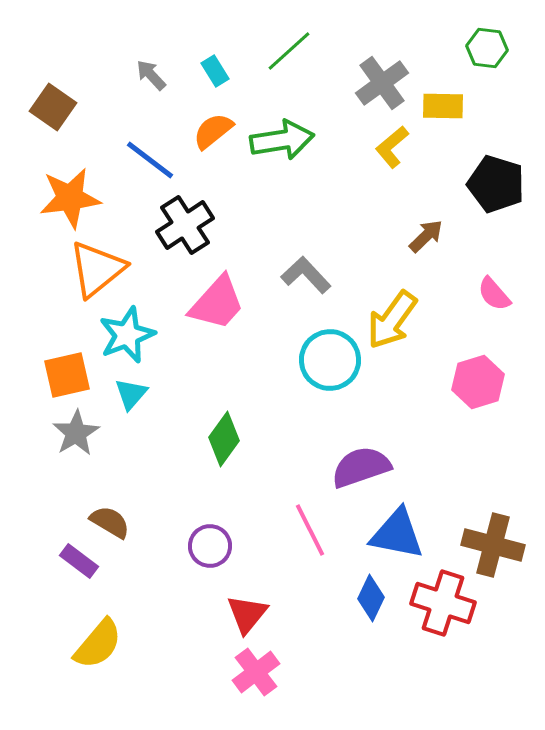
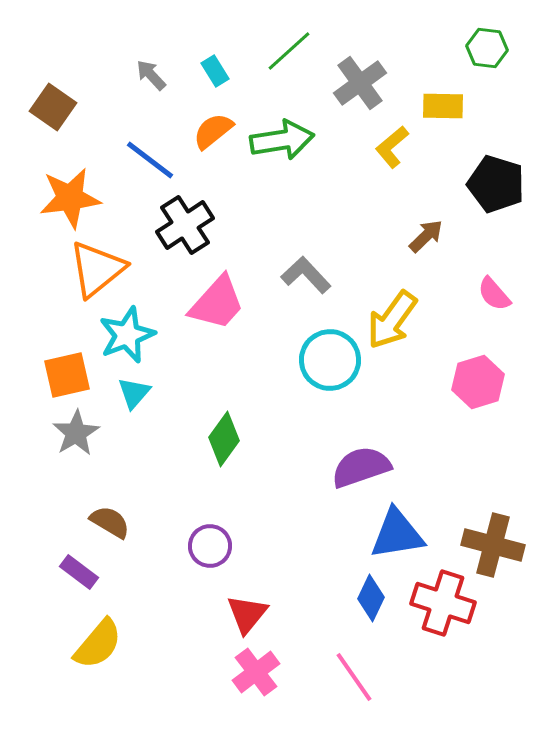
gray cross: moved 22 px left
cyan triangle: moved 3 px right, 1 px up
pink line: moved 44 px right, 147 px down; rotated 8 degrees counterclockwise
blue triangle: rotated 20 degrees counterclockwise
purple rectangle: moved 11 px down
